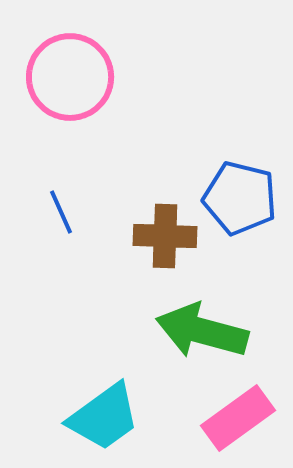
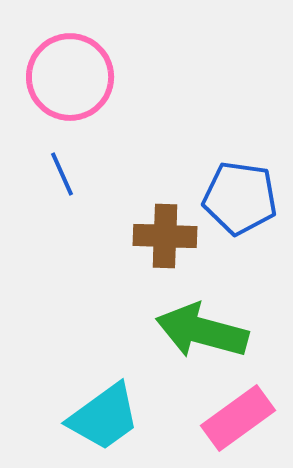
blue pentagon: rotated 6 degrees counterclockwise
blue line: moved 1 px right, 38 px up
